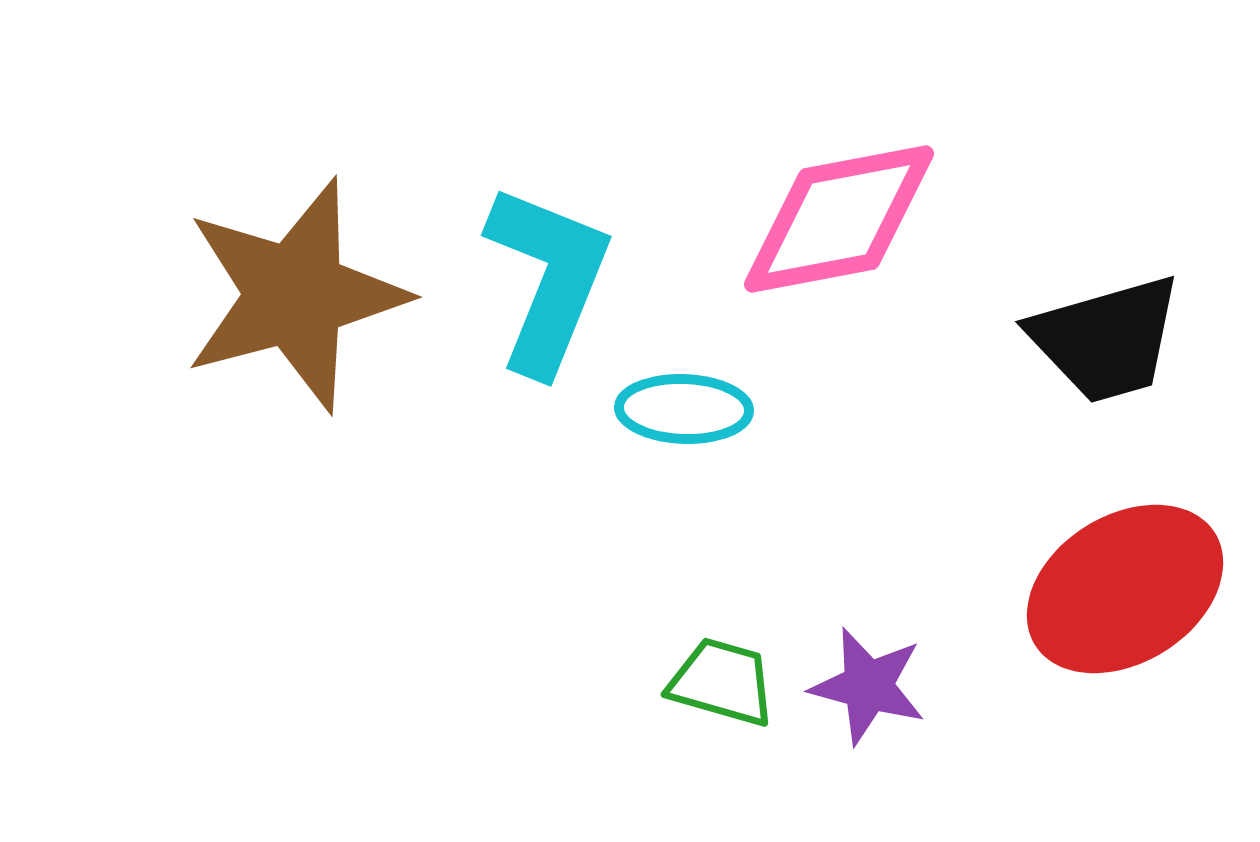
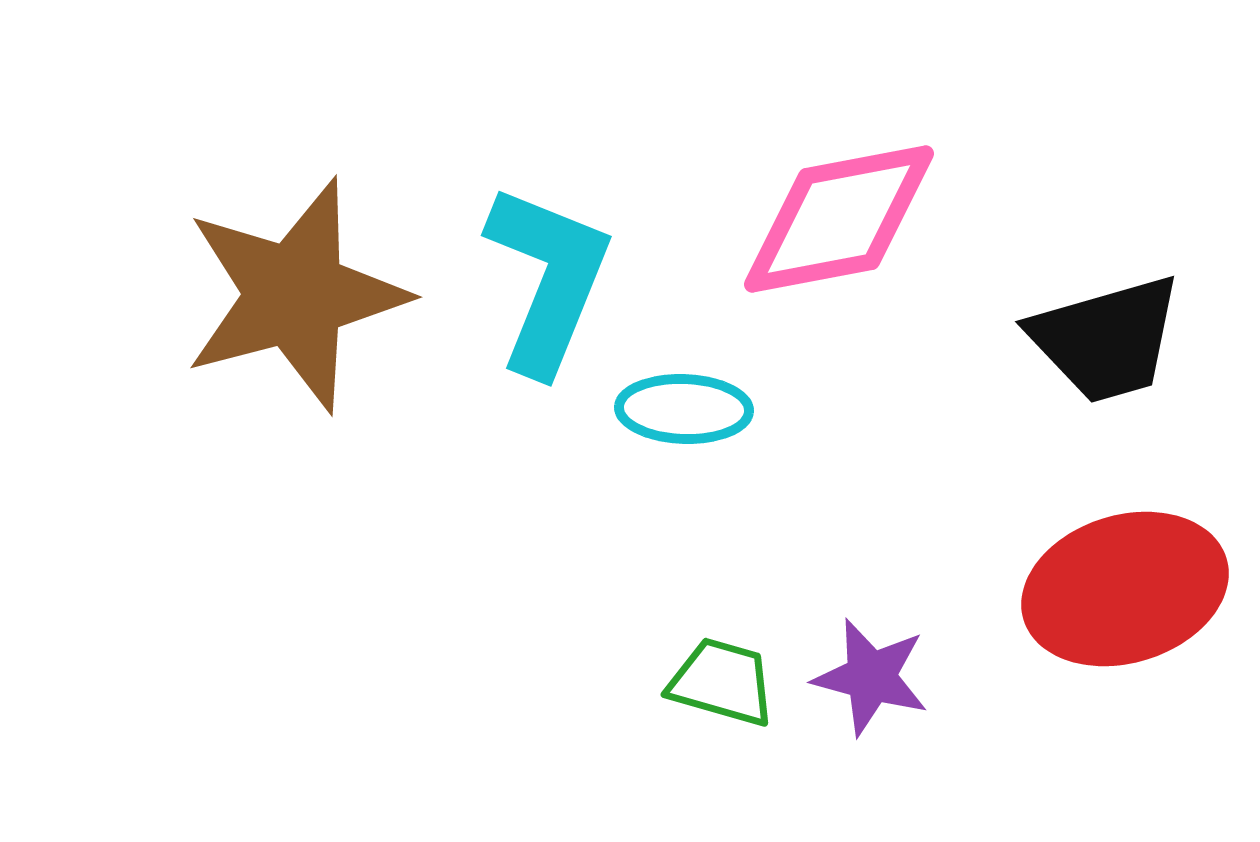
red ellipse: rotated 15 degrees clockwise
purple star: moved 3 px right, 9 px up
